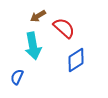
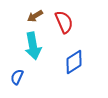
brown arrow: moved 3 px left
red semicircle: moved 6 px up; rotated 25 degrees clockwise
blue diamond: moved 2 px left, 2 px down
